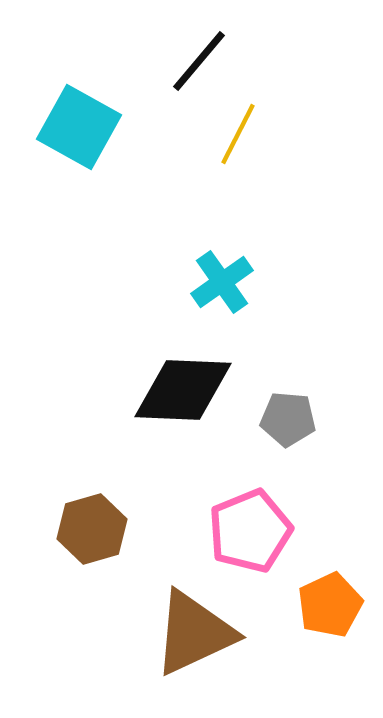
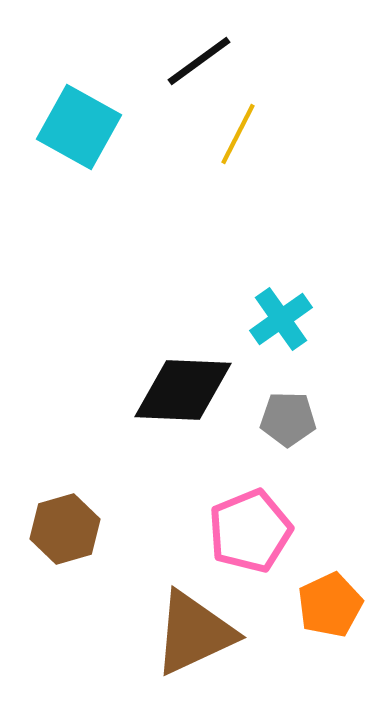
black line: rotated 14 degrees clockwise
cyan cross: moved 59 px right, 37 px down
gray pentagon: rotated 4 degrees counterclockwise
brown hexagon: moved 27 px left
